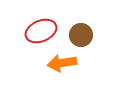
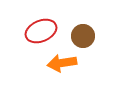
brown circle: moved 2 px right, 1 px down
